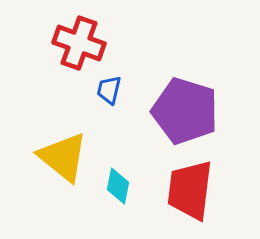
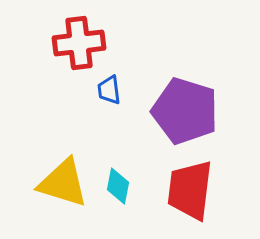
red cross: rotated 27 degrees counterclockwise
blue trapezoid: rotated 20 degrees counterclockwise
yellow triangle: moved 26 px down; rotated 22 degrees counterclockwise
